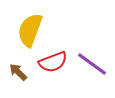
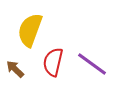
red semicircle: rotated 124 degrees clockwise
brown arrow: moved 3 px left, 3 px up
